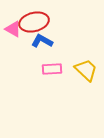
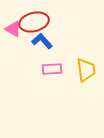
blue L-shape: rotated 20 degrees clockwise
yellow trapezoid: rotated 40 degrees clockwise
